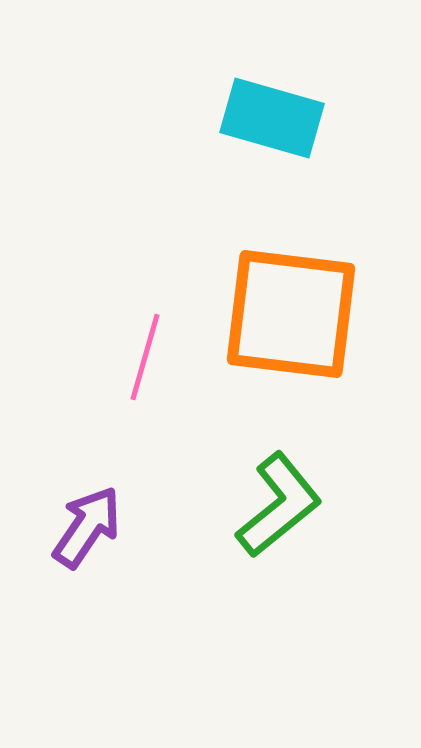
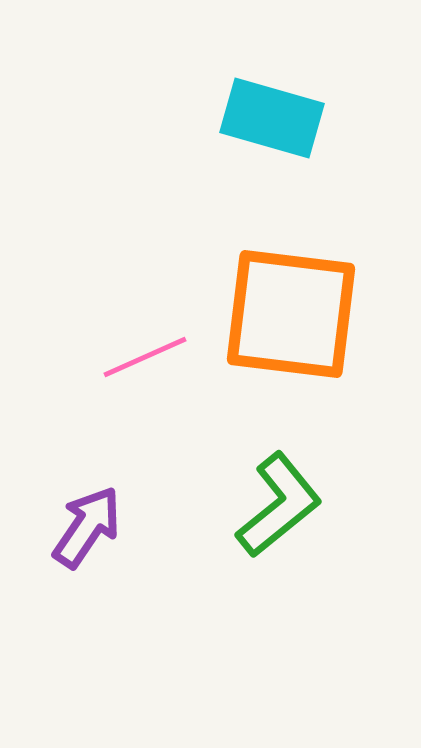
pink line: rotated 50 degrees clockwise
